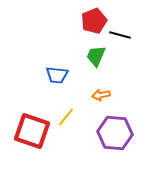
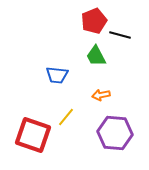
green trapezoid: rotated 50 degrees counterclockwise
red square: moved 1 px right, 4 px down
